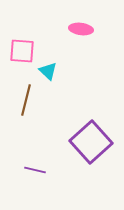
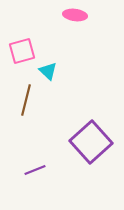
pink ellipse: moved 6 px left, 14 px up
pink square: rotated 20 degrees counterclockwise
purple line: rotated 35 degrees counterclockwise
